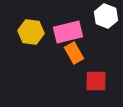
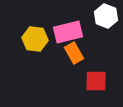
yellow hexagon: moved 4 px right, 7 px down
